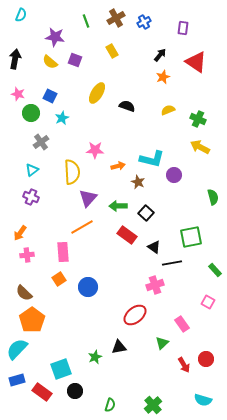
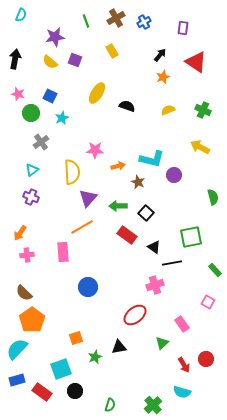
purple star at (55, 37): rotated 18 degrees counterclockwise
green cross at (198, 119): moved 5 px right, 9 px up
orange square at (59, 279): moved 17 px right, 59 px down; rotated 16 degrees clockwise
cyan semicircle at (203, 400): moved 21 px left, 8 px up
